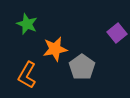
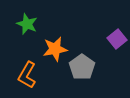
purple square: moved 6 px down
